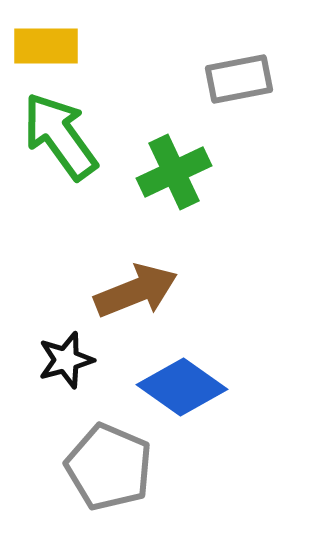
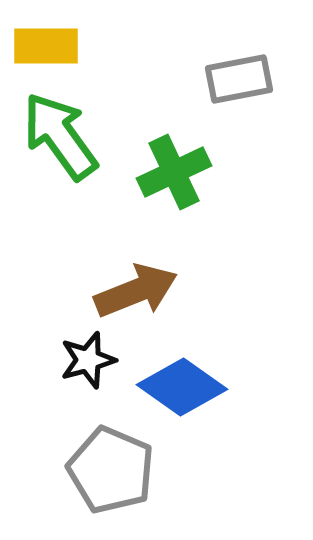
black star: moved 22 px right
gray pentagon: moved 2 px right, 3 px down
